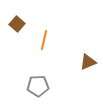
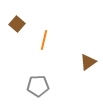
brown triangle: rotated 12 degrees counterclockwise
